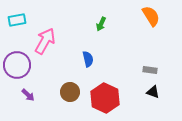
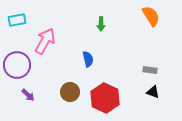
green arrow: rotated 24 degrees counterclockwise
